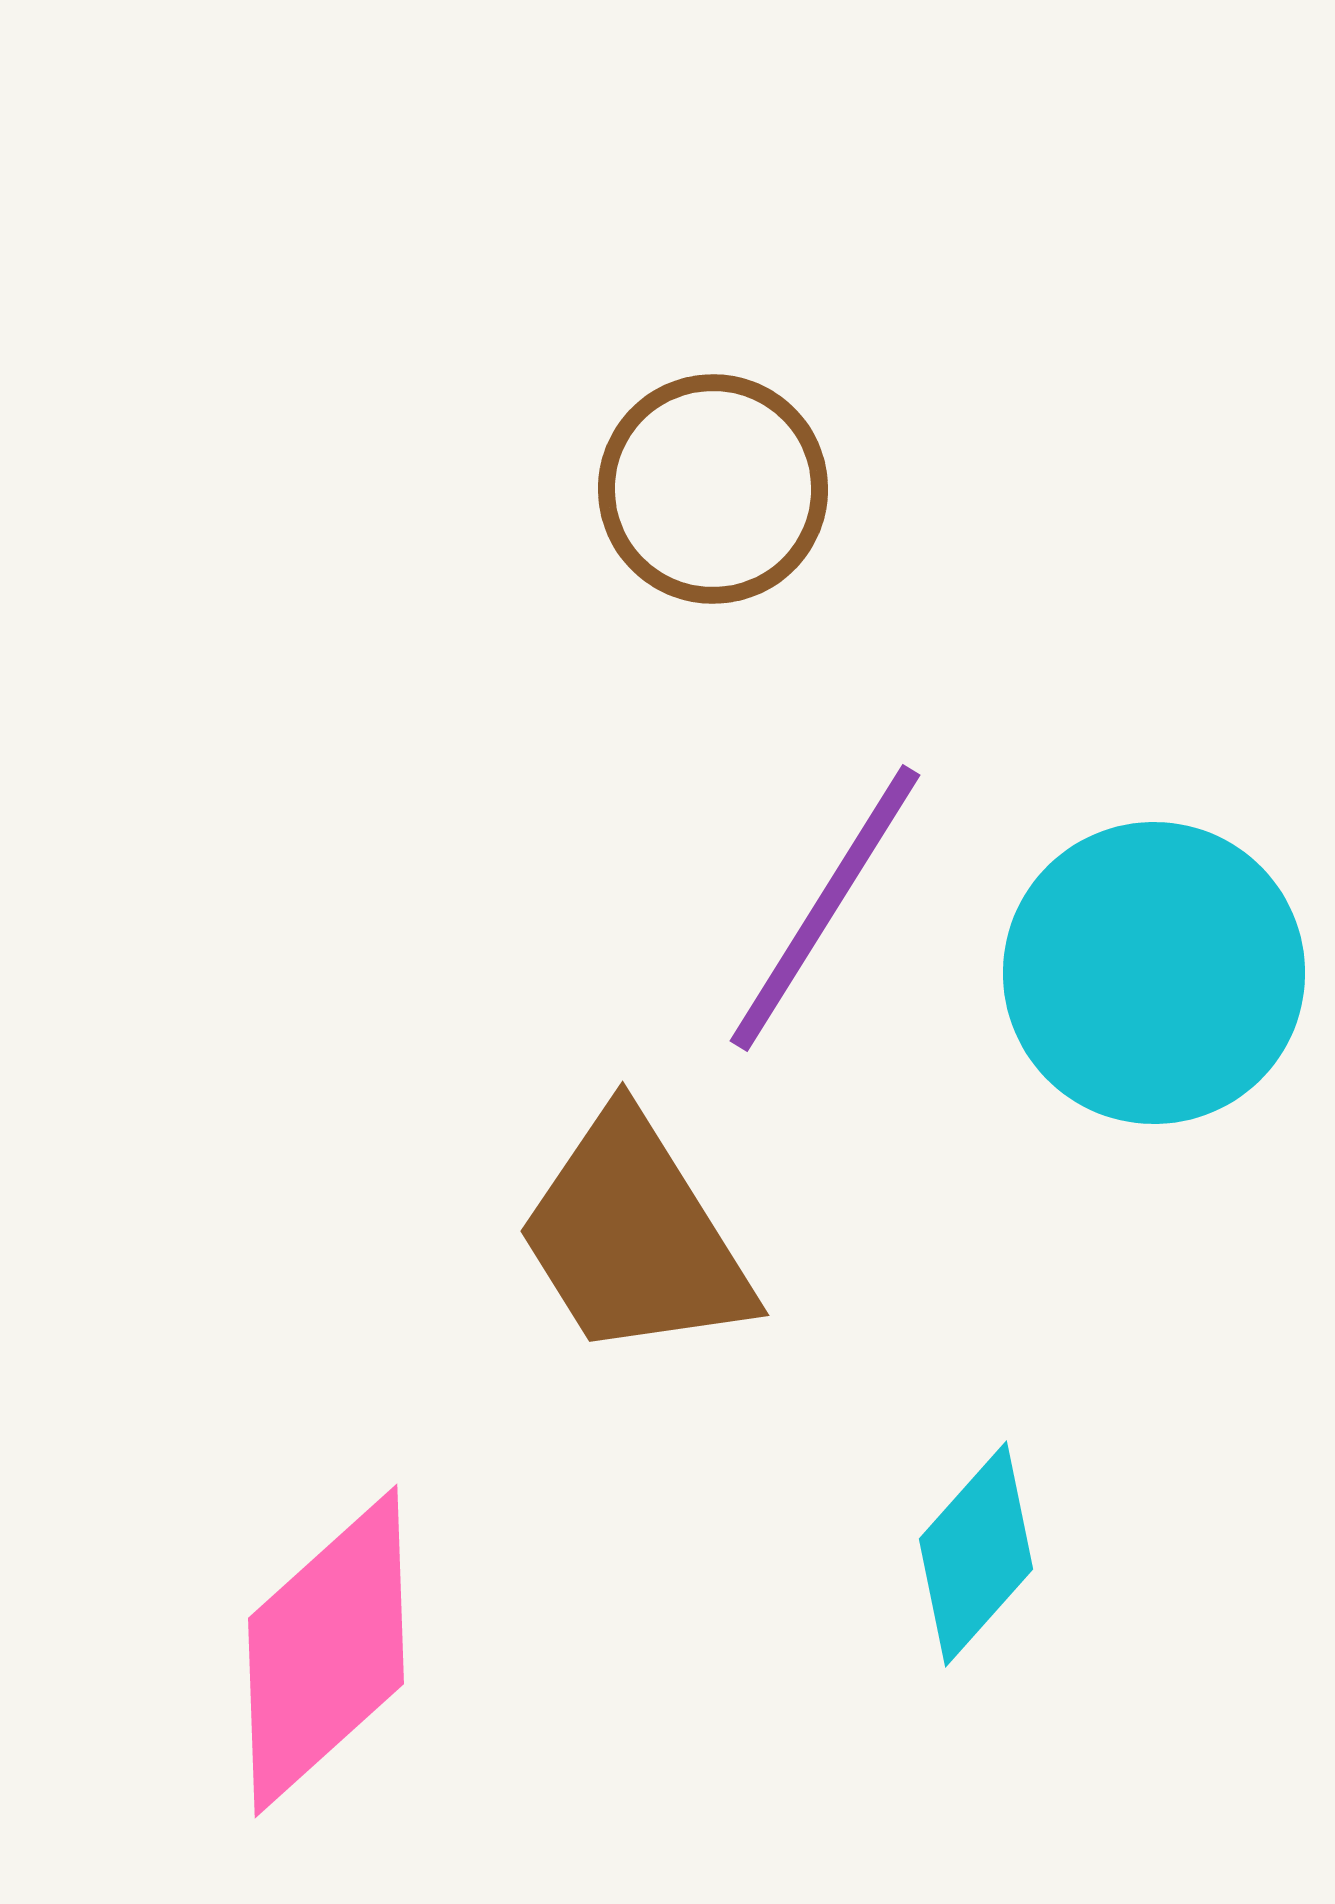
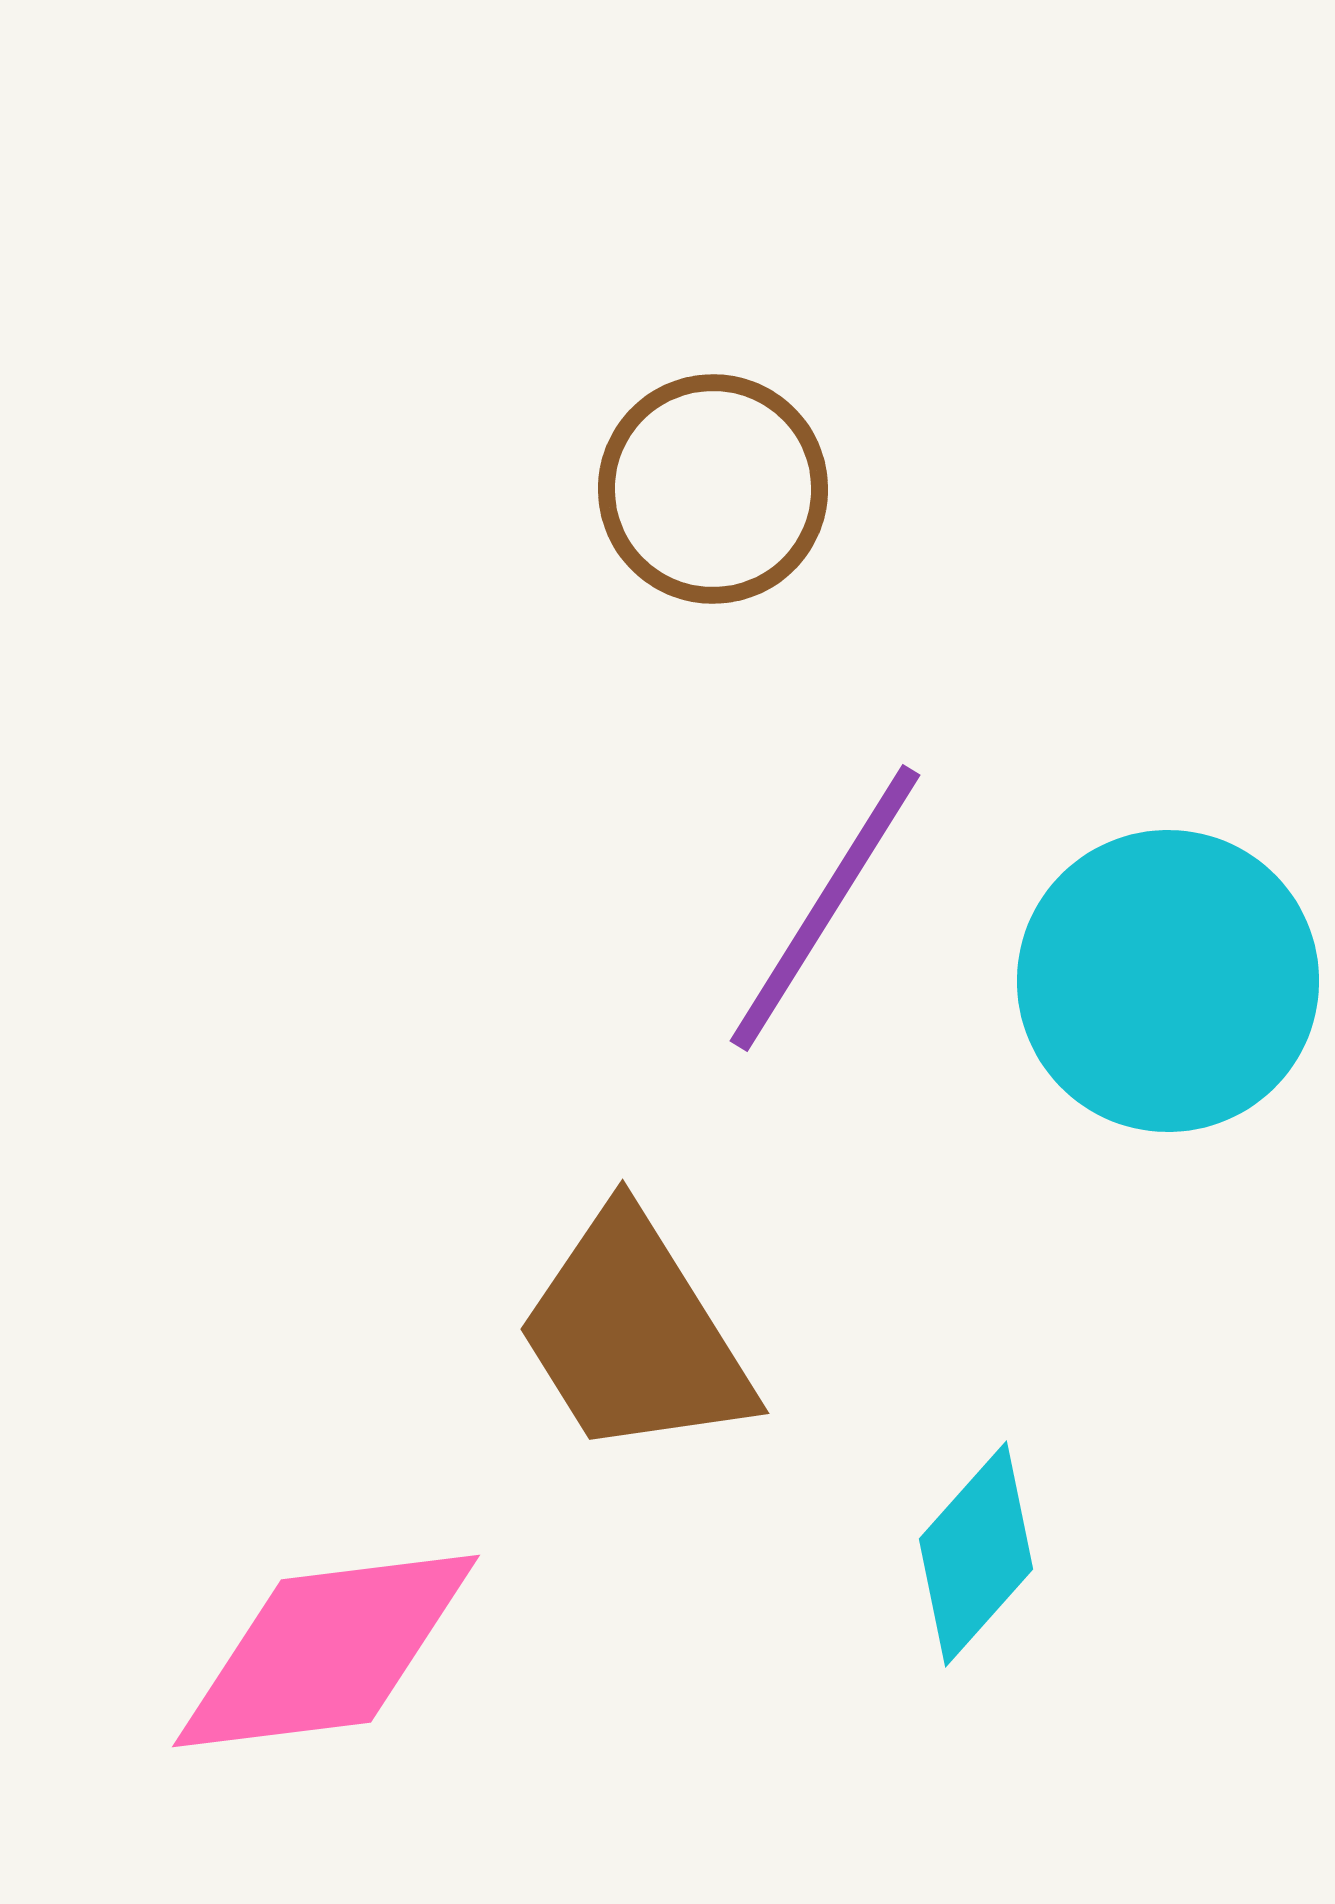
cyan circle: moved 14 px right, 8 px down
brown trapezoid: moved 98 px down
pink diamond: rotated 35 degrees clockwise
